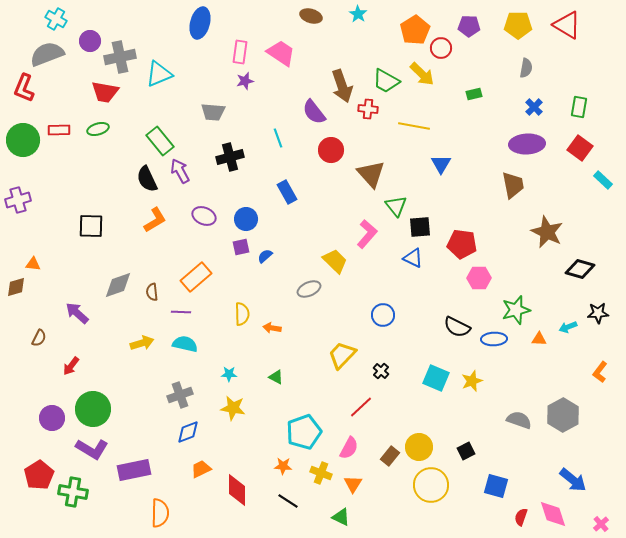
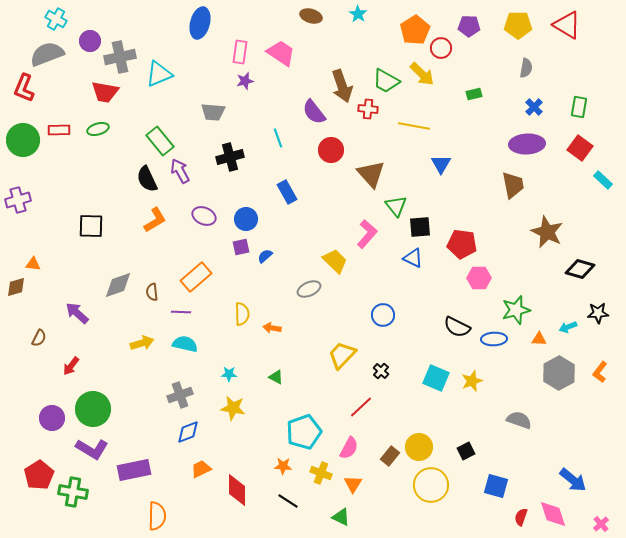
gray hexagon at (563, 415): moved 4 px left, 42 px up
orange semicircle at (160, 513): moved 3 px left, 3 px down
